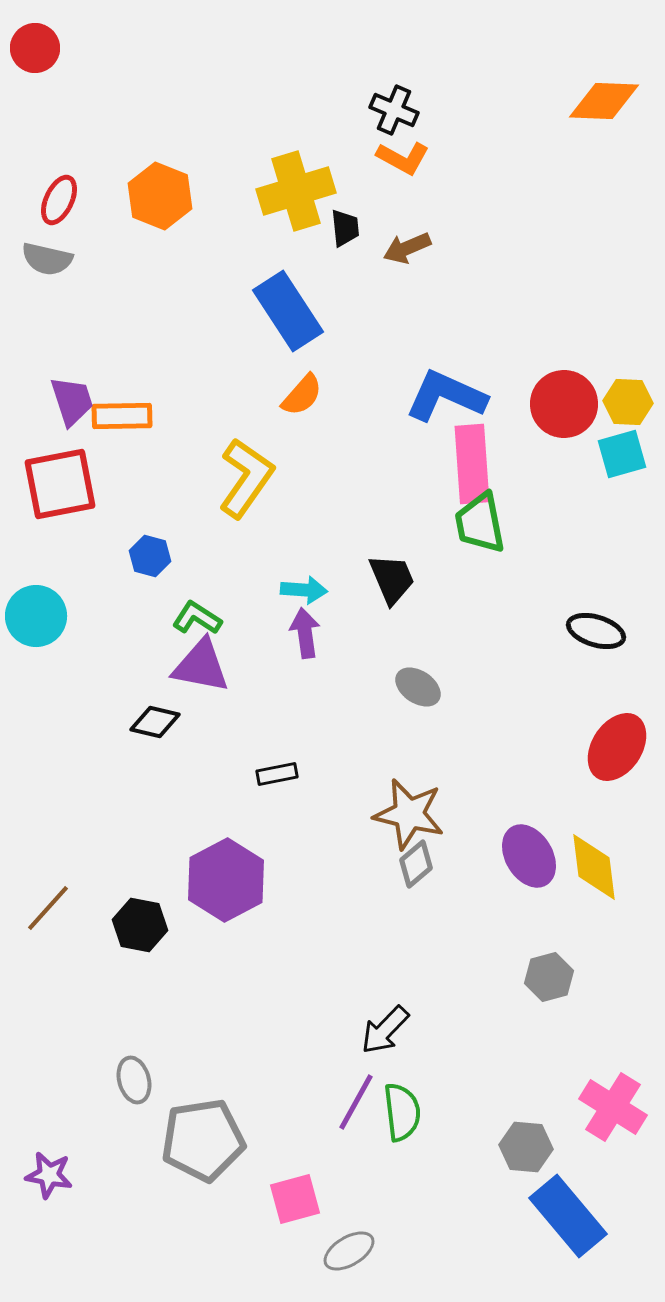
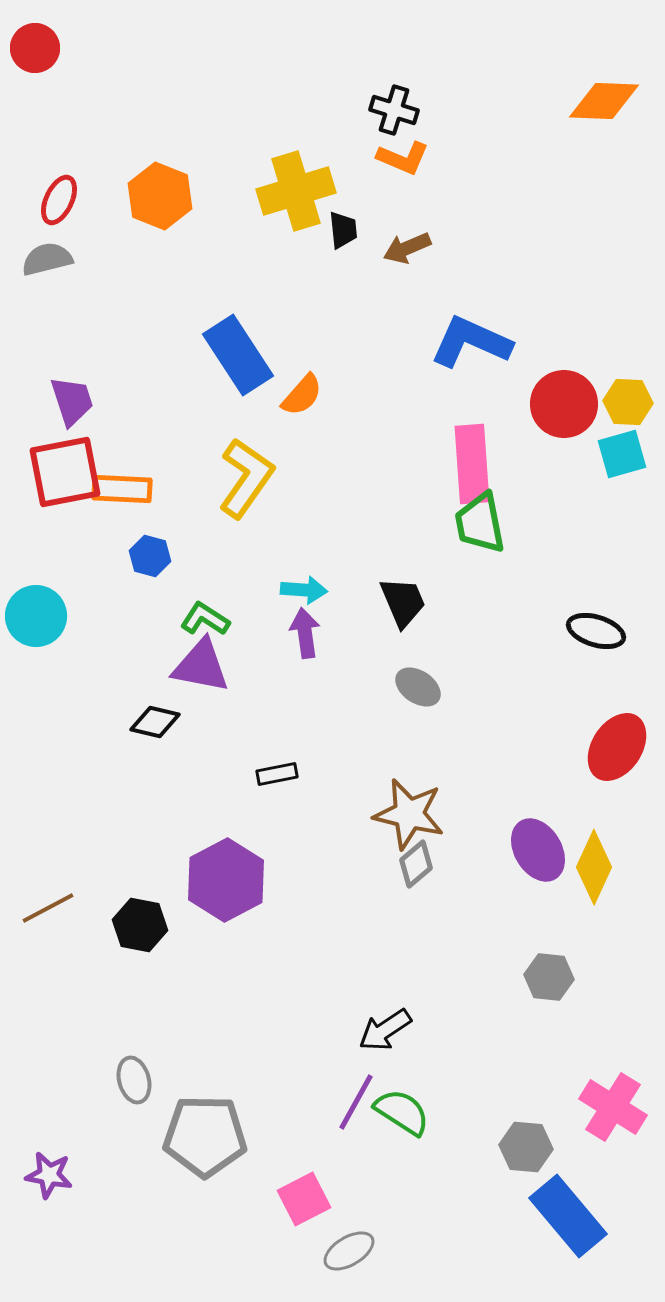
black cross at (394, 110): rotated 6 degrees counterclockwise
orange L-shape at (403, 158): rotated 6 degrees counterclockwise
black trapezoid at (345, 228): moved 2 px left, 2 px down
gray semicircle at (47, 259): rotated 153 degrees clockwise
blue rectangle at (288, 311): moved 50 px left, 44 px down
blue L-shape at (446, 396): moved 25 px right, 54 px up
orange rectangle at (122, 416): moved 73 px down; rotated 4 degrees clockwise
red square at (60, 484): moved 5 px right, 12 px up
black trapezoid at (392, 579): moved 11 px right, 23 px down
green L-shape at (197, 618): moved 8 px right, 1 px down
purple ellipse at (529, 856): moved 9 px right, 6 px up
yellow diamond at (594, 867): rotated 32 degrees clockwise
brown line at (48, 908): rotated 20 degrees clockwise
gray hexagon at (549, 977): rotated 21 degrees clockwise
black arrow at (385, 1030): rotated 12 degrees clockwise
green semicircle at (402, 1112): rotated 50 degrees counterclockwise
gray pentagon at (203, 1140): moved 2 px right, 4 px up; rotated 10 degrees clockwise
pink square at (295, 1199): moved 9 px right; rotated 12 degrees counterclockwise
